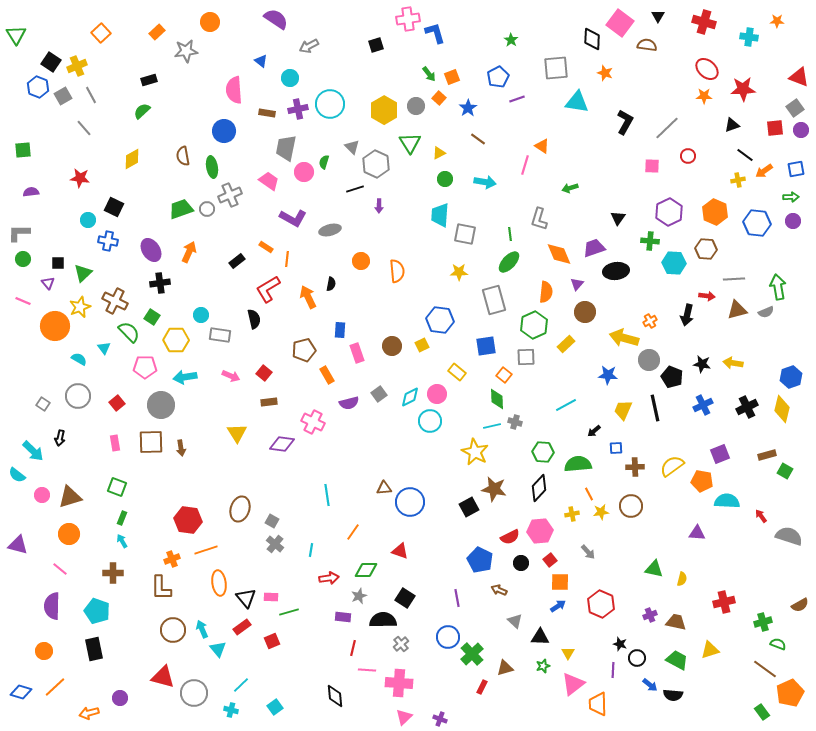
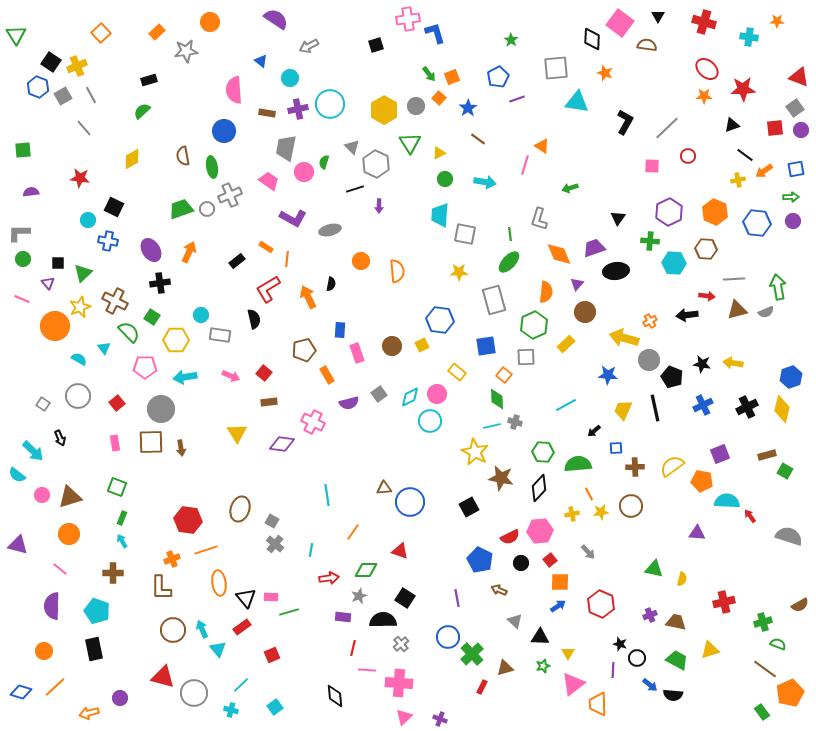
pink line at (23, 301): moved 1 px left, 2 px up
black arrow at (687, 315): rotated 70 degrees clockwise
gray circle at (161, 405): moved 4 px down
black arrow at (60, 438): rotated 35 degrees counterclockwise
brown star at (494, 489): moved 7 px right, 11 px up
red arrow at (761, 516): moved 11 px left
red square at (272, 641): moved 14 px down
